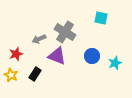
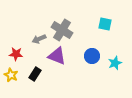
cyan square: moved 4 px right, 6 px down
gray cross: moved 3 px left, 2 px up
red star: rotated 24 degrees clockwise
